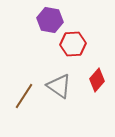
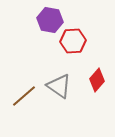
red hexagon: moved 3 px up
brown line: rotated 16 degrees clockwise
